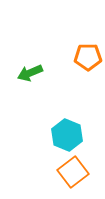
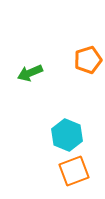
orange pentagon: moved 3 px down; rotated 16 degrees counterclockwise
orange square: moved 1 px right, 1 px up; rotated 16 degrees clockwise
